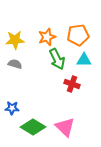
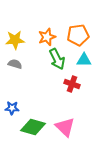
green diamond: rotated 15 degrees counterclockwise
